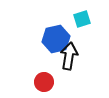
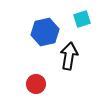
blue hexagon: moved 11 px left, 7 px up
red circle: moved 8 px left, 2 px down
